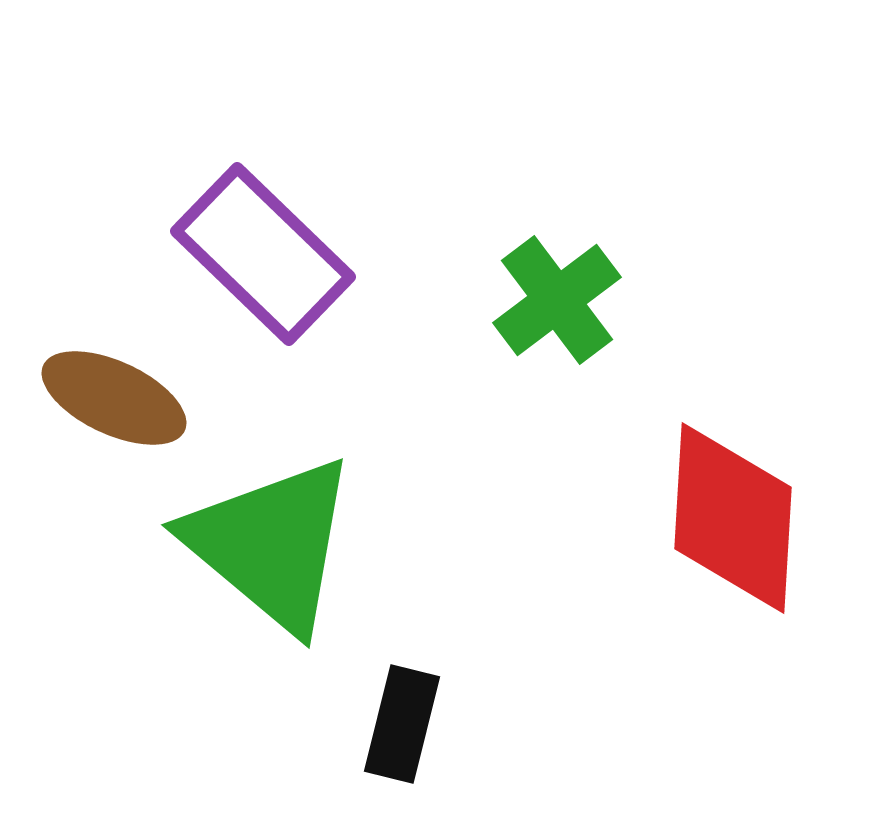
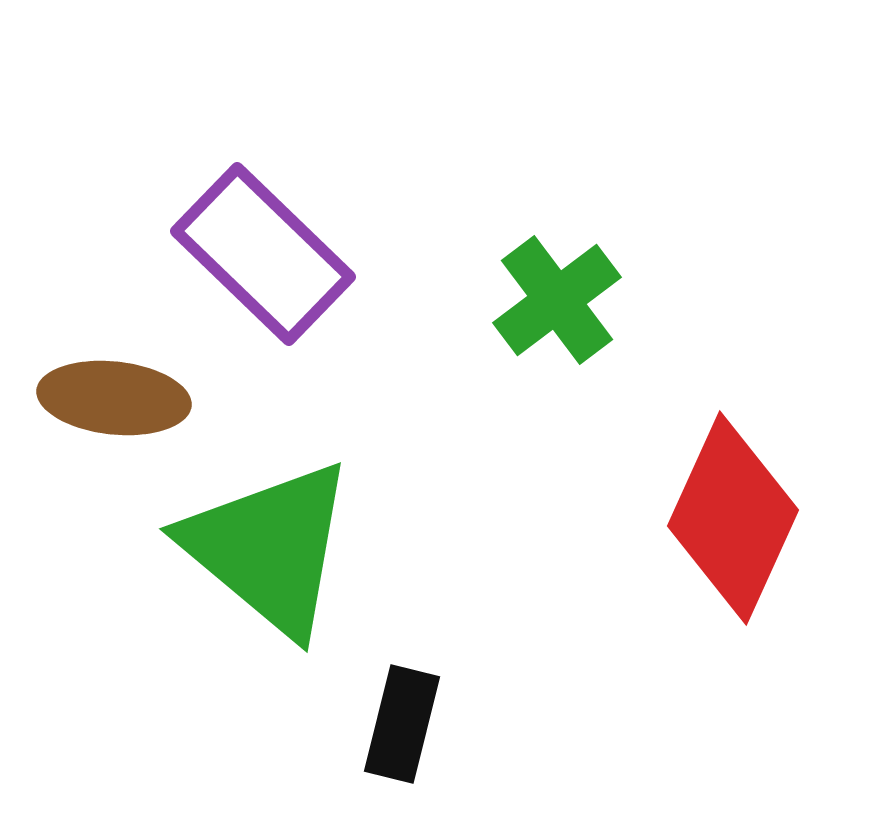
brown ellipse: rotated 19 degrees counterclockwise
red diamond: rotated 21 degrees clockwise
green triangle: moved 2 px left, 4 px down
